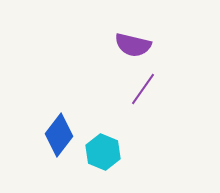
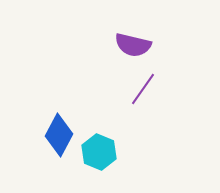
blue diamond: rotated 9 degrees counterclockwise
cyan hexagon: moved 4 px left
